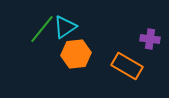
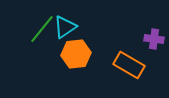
purple cross: moved 4 px right
orange rectangle: moved 2 px right, 1 px up
